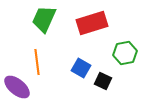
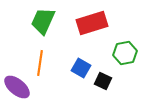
green trapezoid: moved 1 px left, 2 px down
orange line: moved 3 px right, 1 px down; rotated 15 degrees clockwise
